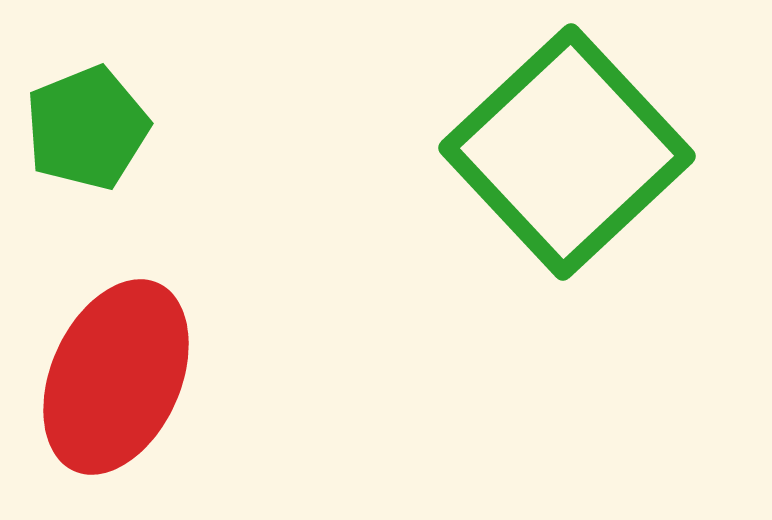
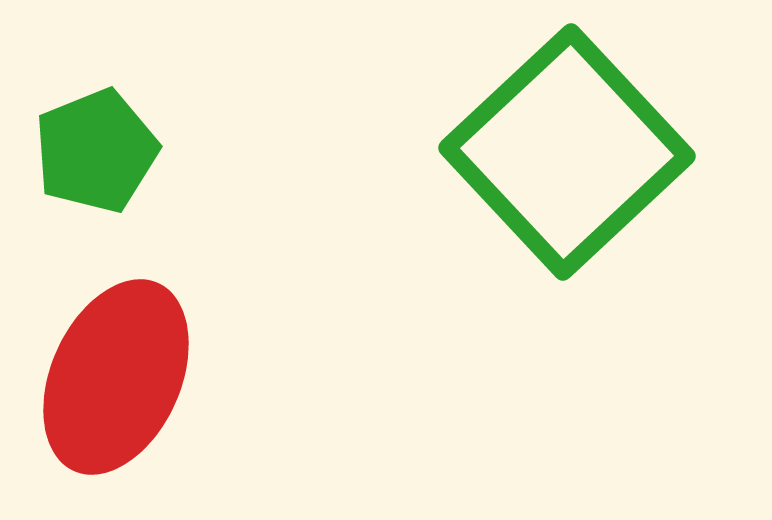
green pentagon: moved 9 px right, 23 px down
